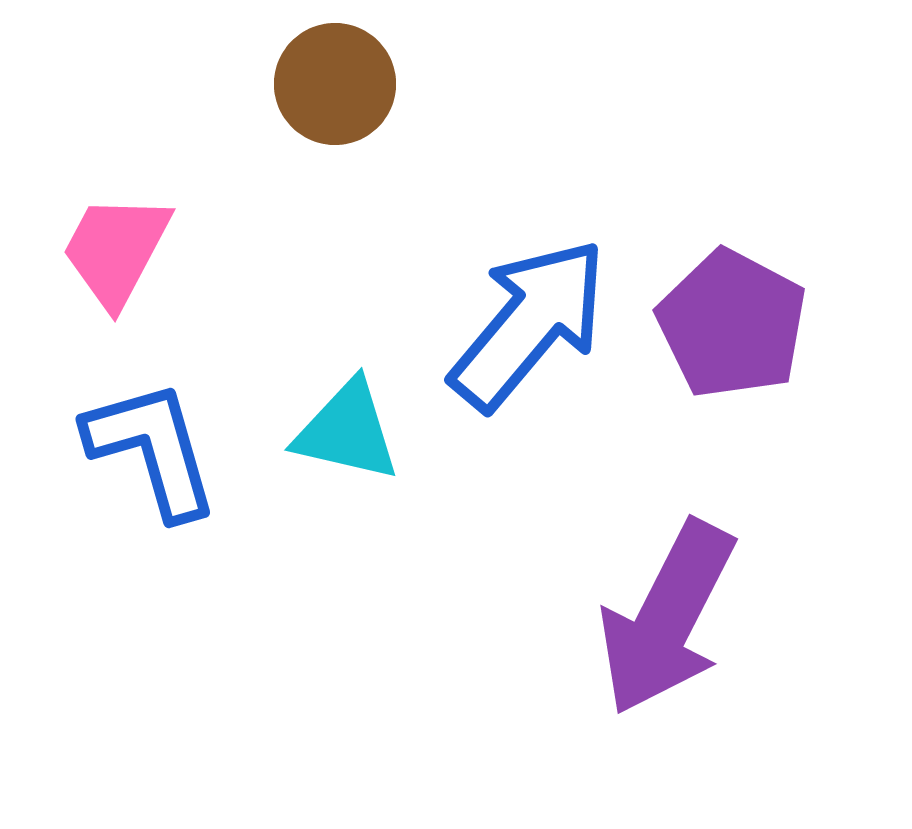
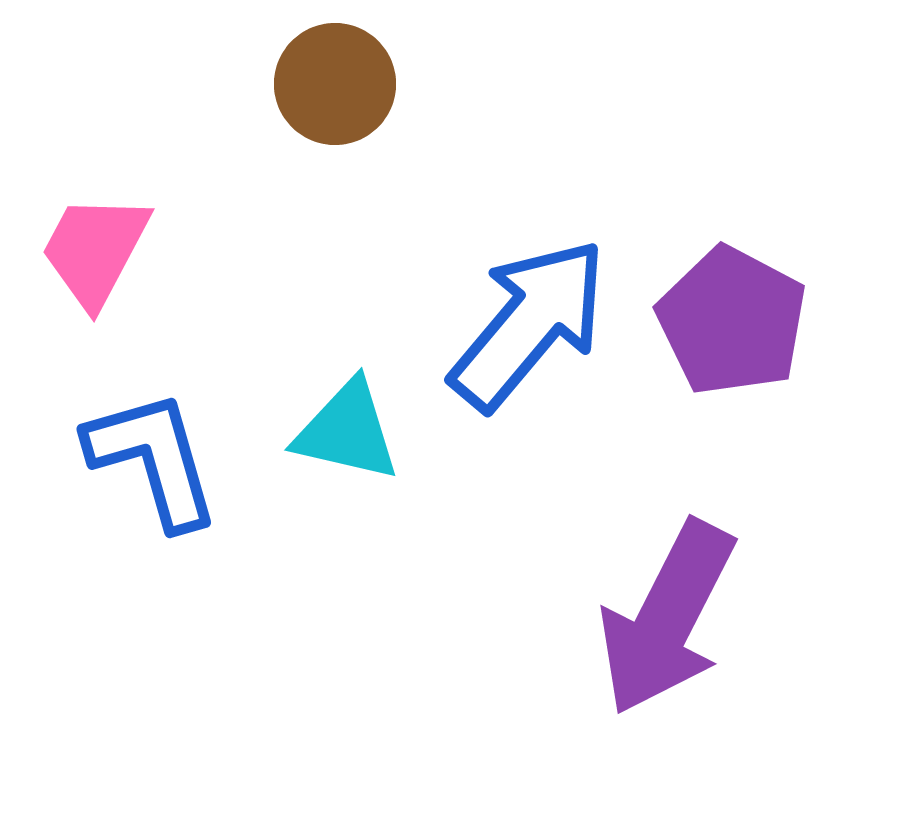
pink trapezoid: moved 21 px left
purple pentagon: moved 3 px up
blue L-shape: moved 1 px right, 10 px down
